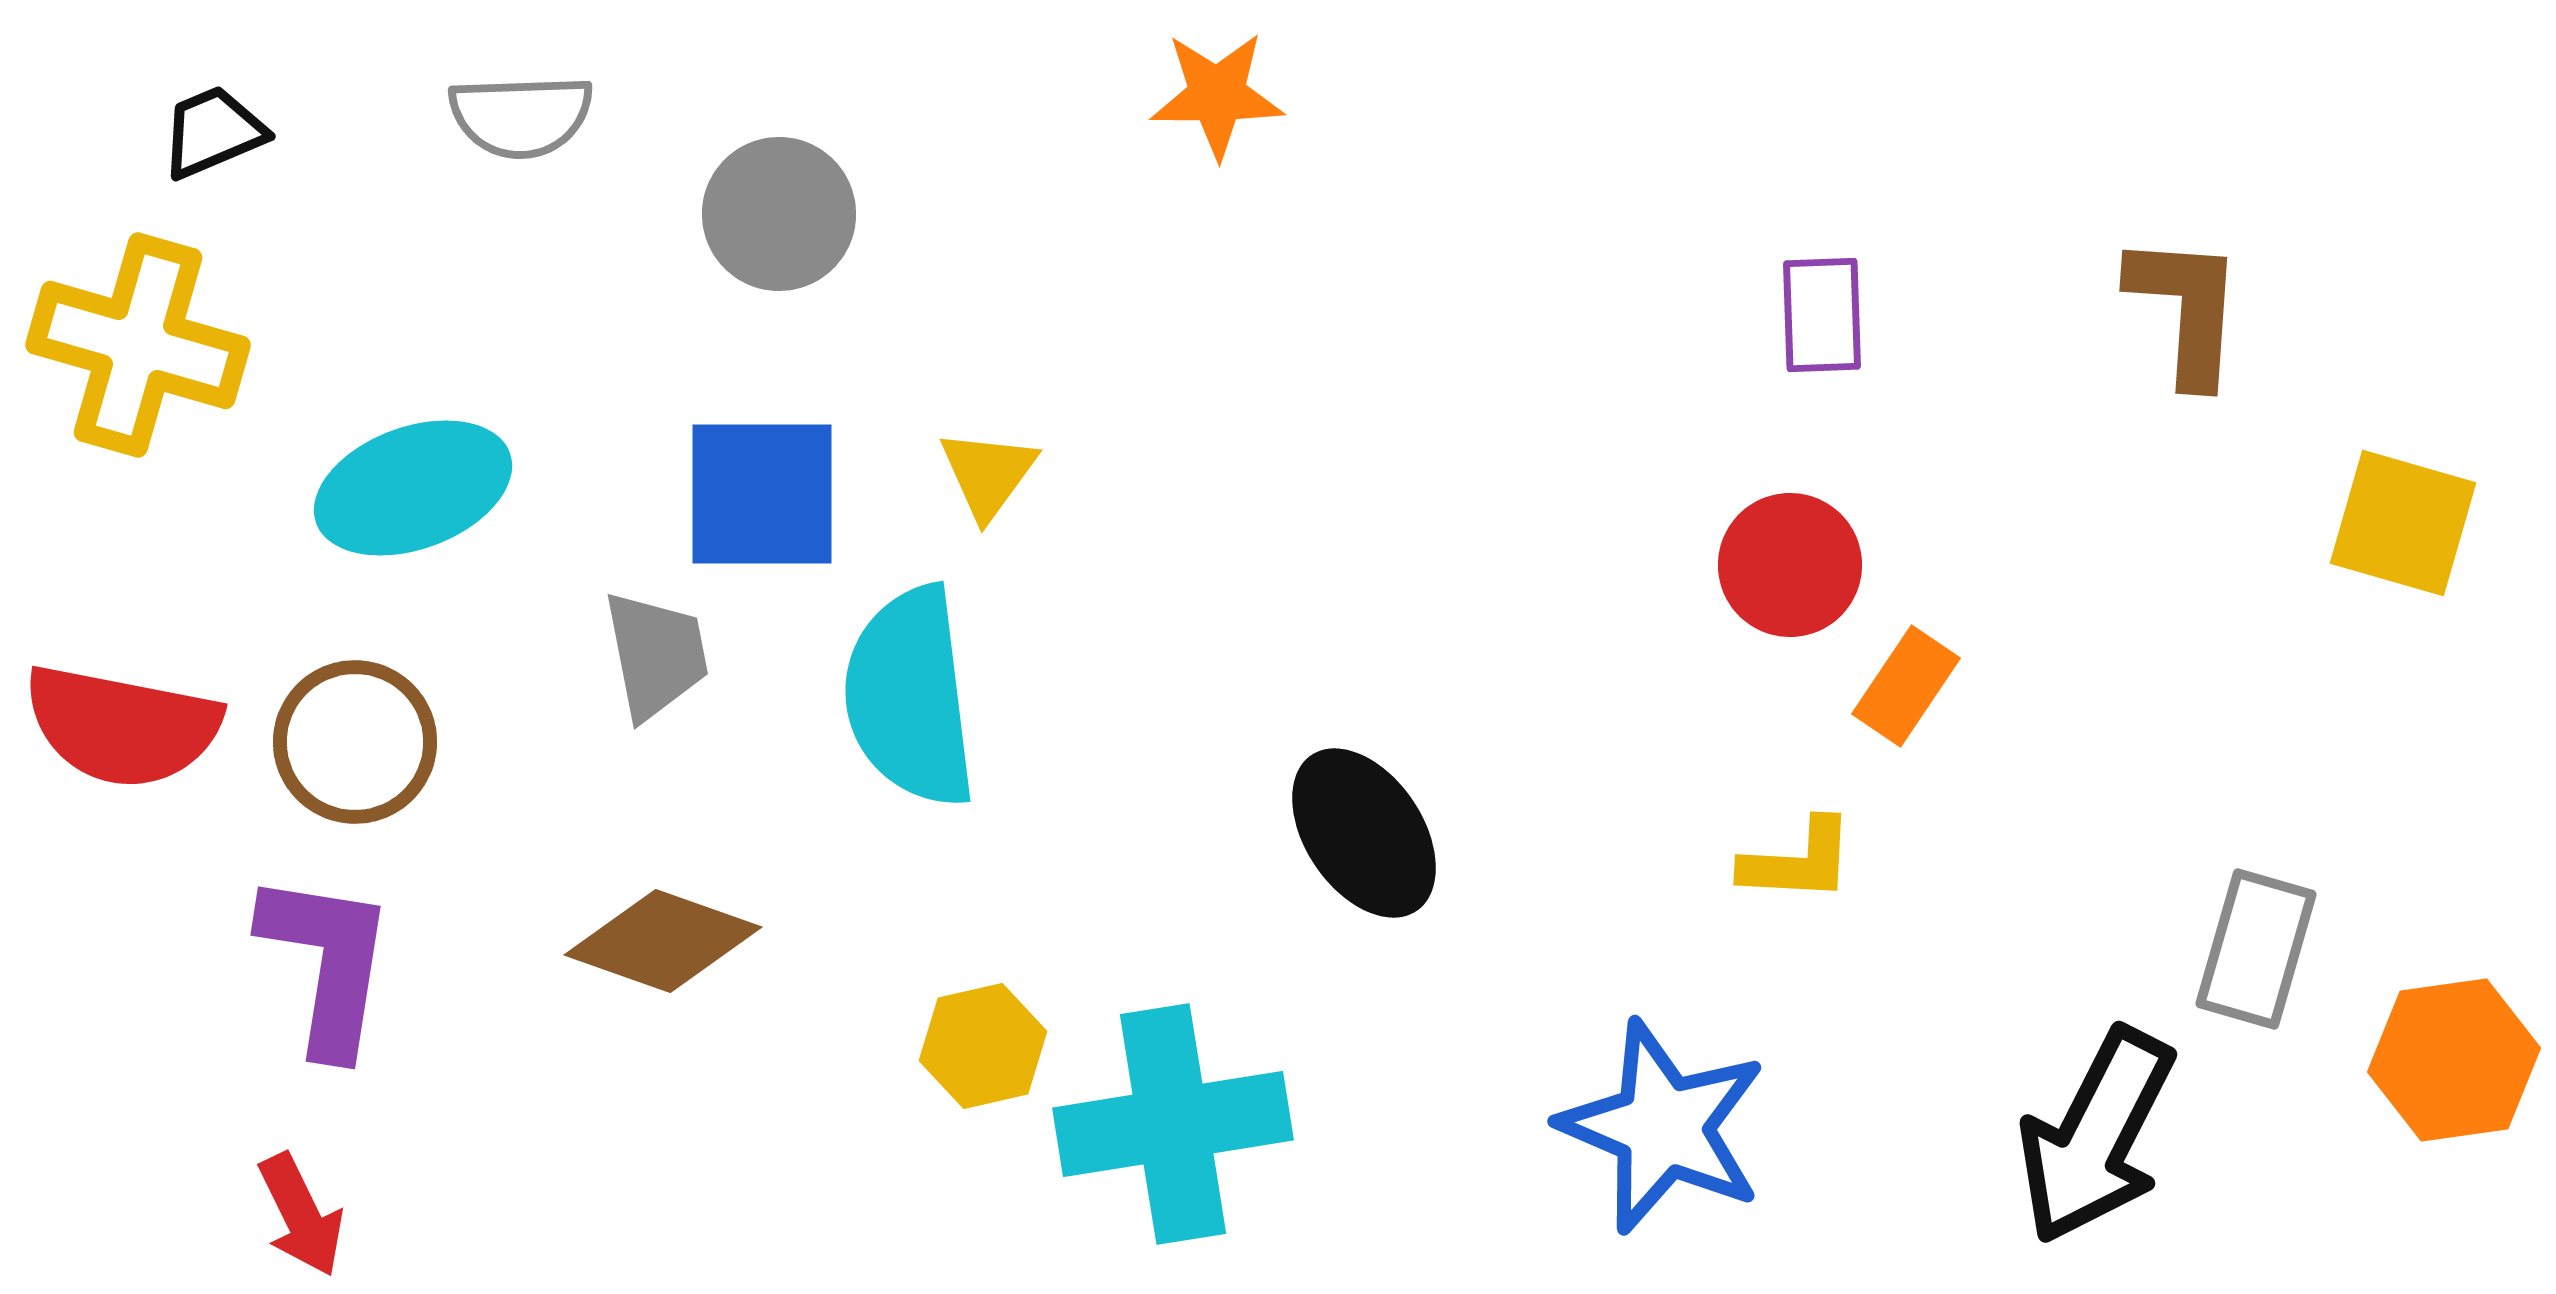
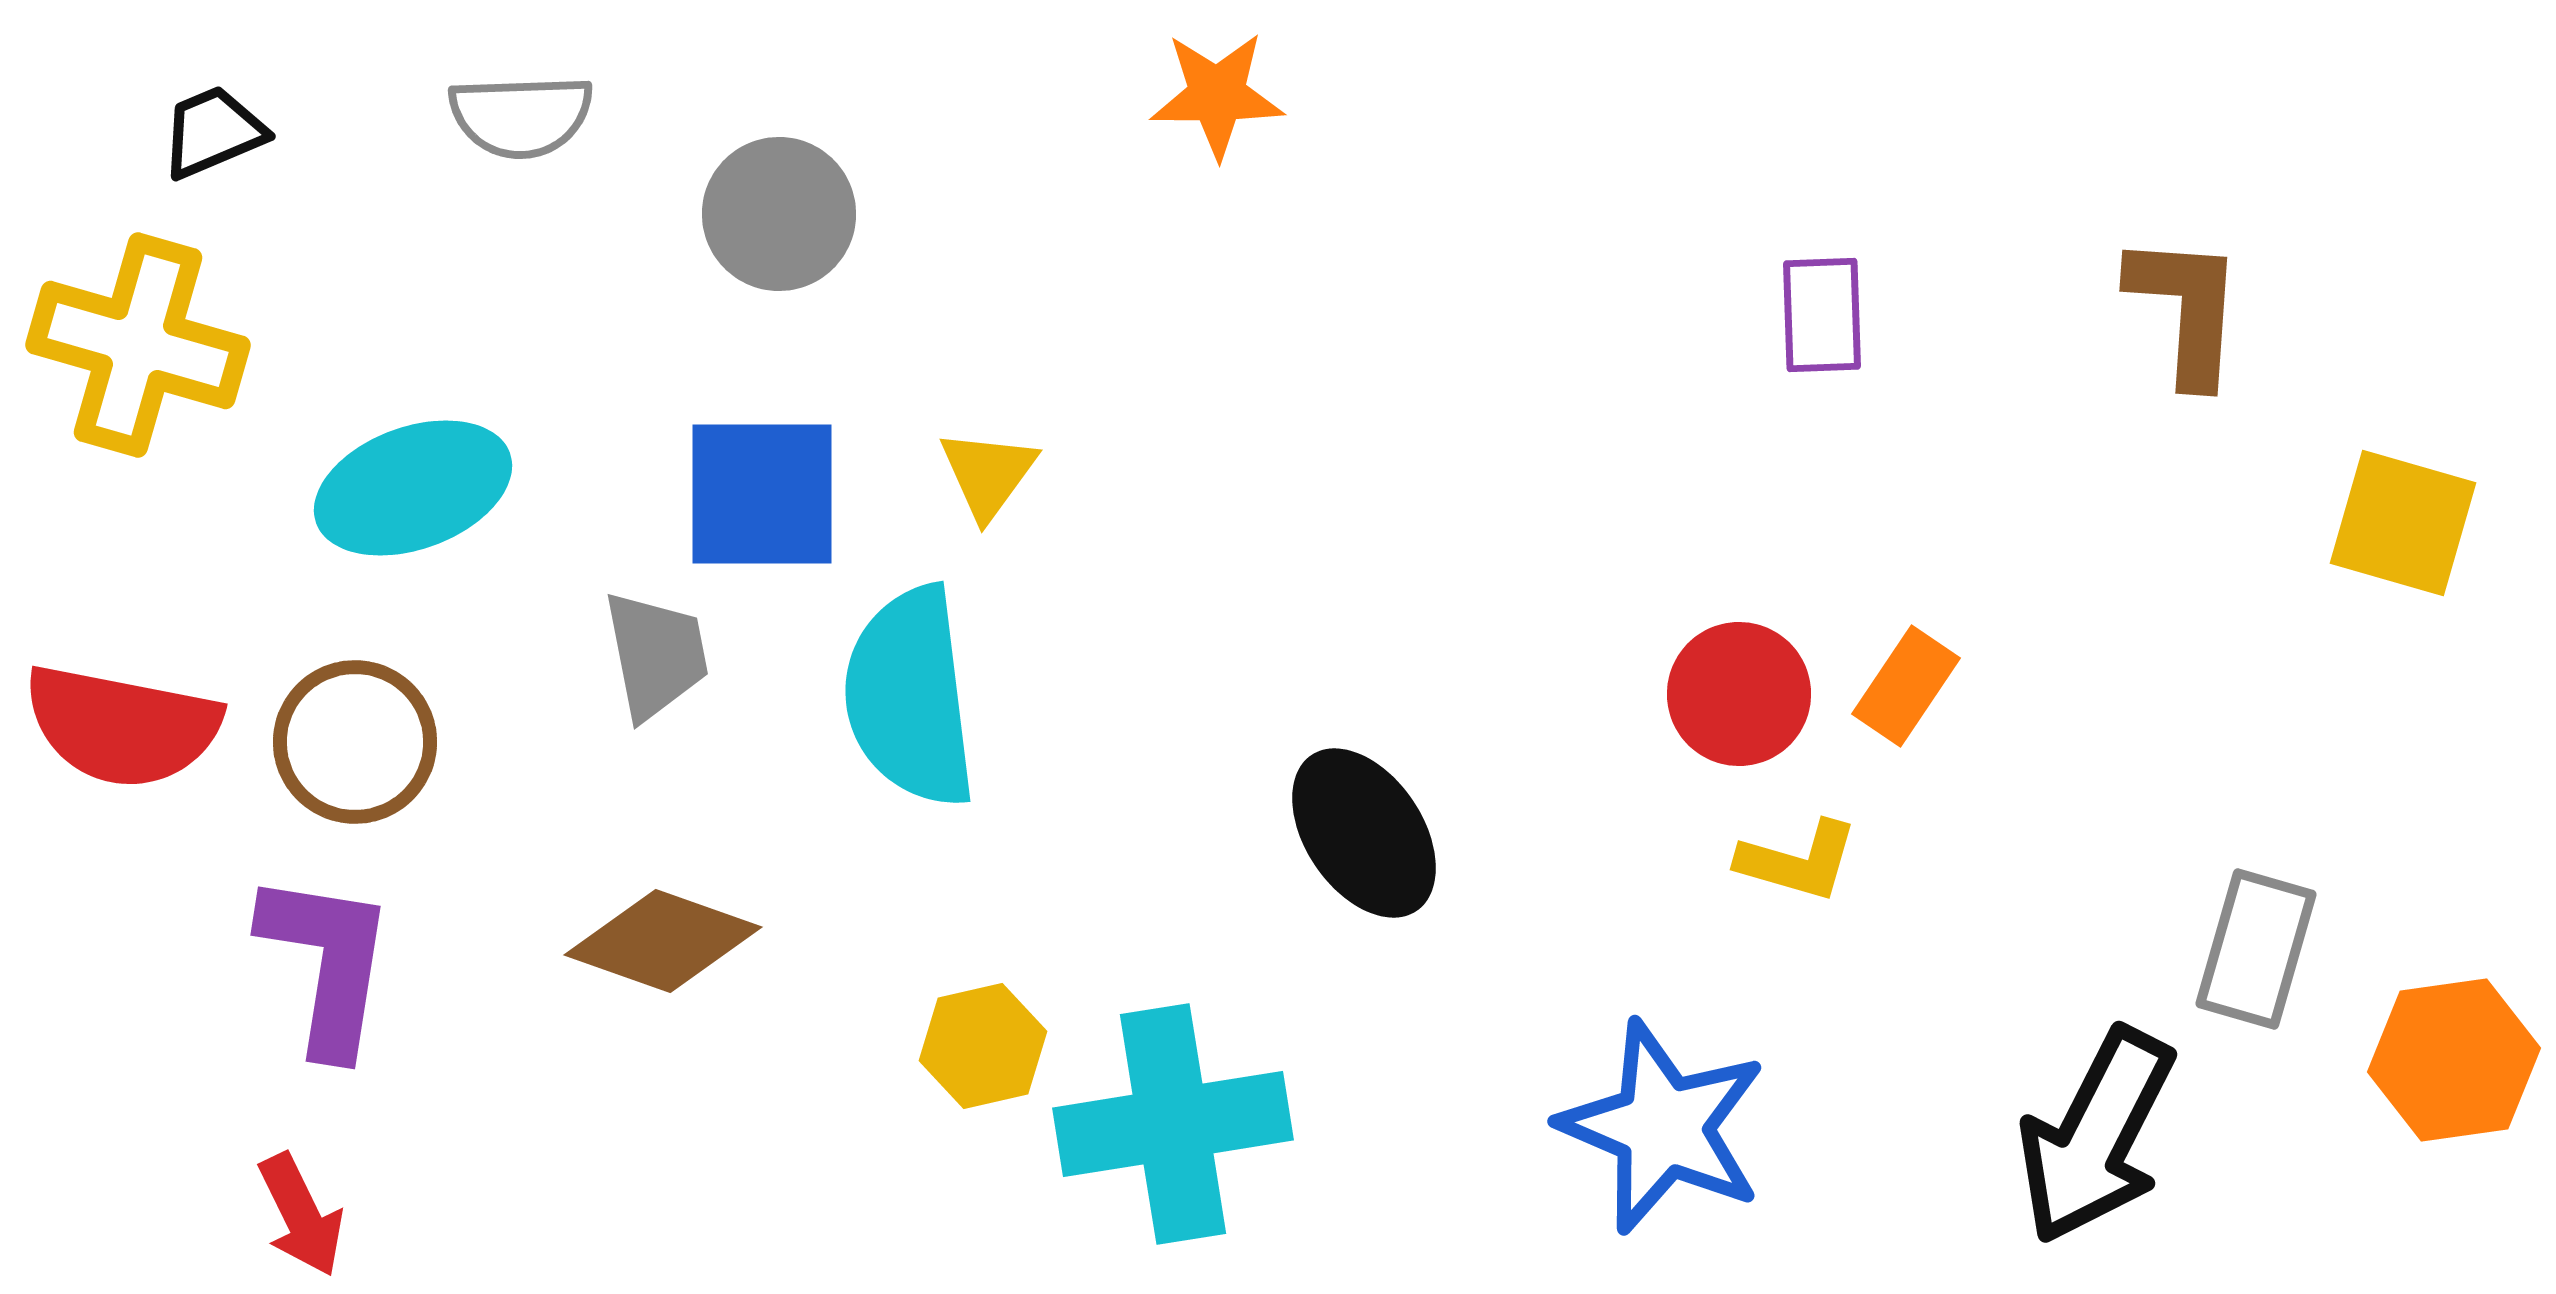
red circle: moved 51 px left, 129 px down
yellow L-shape: rotated 13 degrees clockwise
